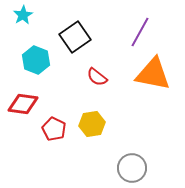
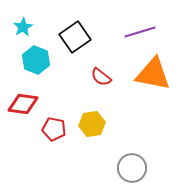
cyan star: moved 12 px down
purple line: rotated 44 degrees clockwise
red semicircle: moved 4 px right
red pentagon: rotated 15 degrees counterclockwise
